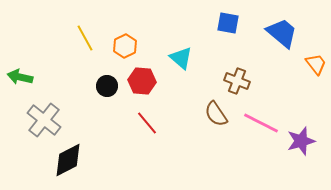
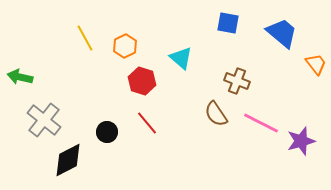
red hexagon: rotated 12 degrees clockwise
black circle: moved 46 px down
